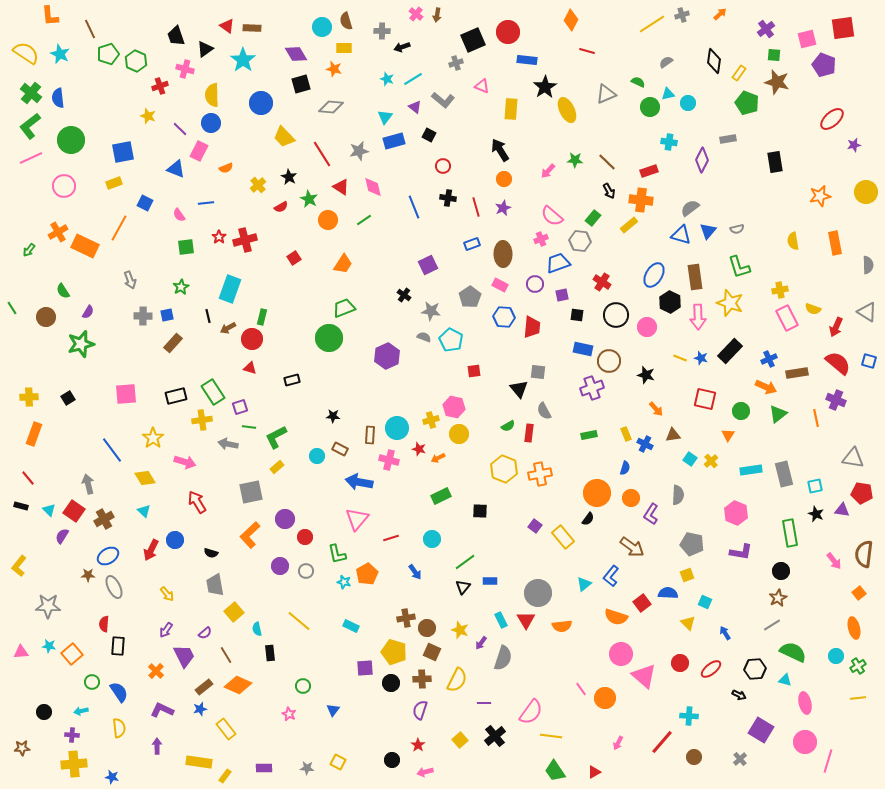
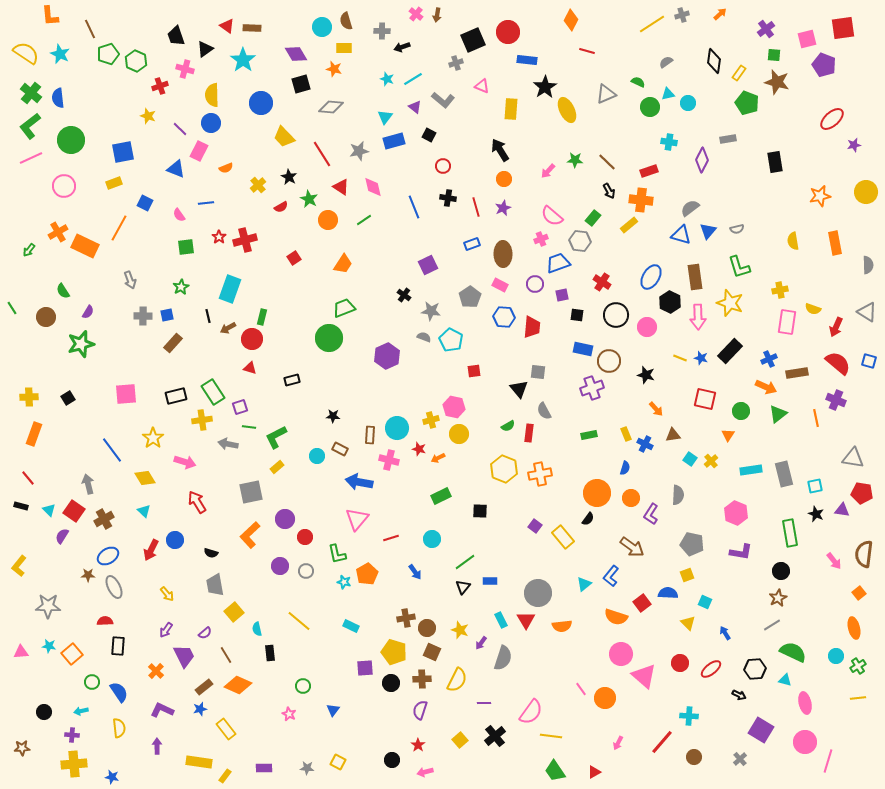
blue ellipse at (654, 275): moved 3 px left, 2 px down
pink rectangle at (787, 318): moved 4 px down; rotated 35 degrees clockwise
red semicircle at (104, 624): moved 1 px right, 3 px up; rotated 84 degrees clockwise
